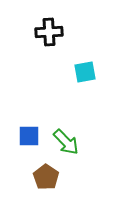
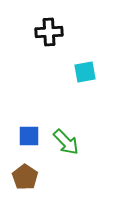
brown pentagon: moved 21 px left
